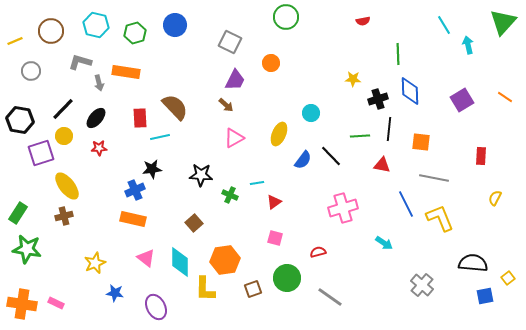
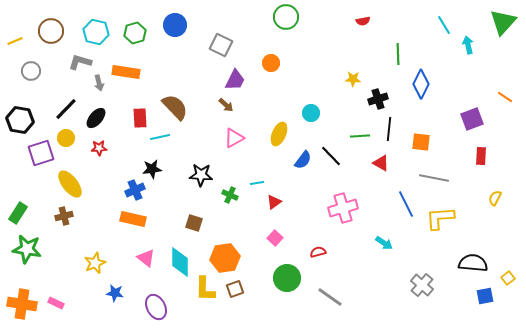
cyan hexagon at (96, 25): moved 7 px down
gray square at (230, 42): moved 9 px left, 3 px down
blue diamond at (410, 91): moved 11 px right, 7 px up; rotated 28 degrees clockwise
purple square at (462, 100): moved 10 px right, 19 px down; rotated 10 degrees clockwise
black line at (63, 109): moved 3 px right
yellow circle at (64, 136): moved 2 px right, 2 px down
red triangle at (382, 165): moved 1 px left, 2 px up; rotated 18 degrees clockwise
yellow ellipse at (67, 186): moved 3 px right, 2 px up
yellow L-shape at (440, 218): rotated 72 degrees counterclockwise
brown square at (194, 223): rotated 30 degrees counterclockwise
pink square at (275, 238): rotated 28 degrees clockwise
orange hexagon at (225, 260): moved 2 px up
brown square at (253, 289): moved 18 px left
